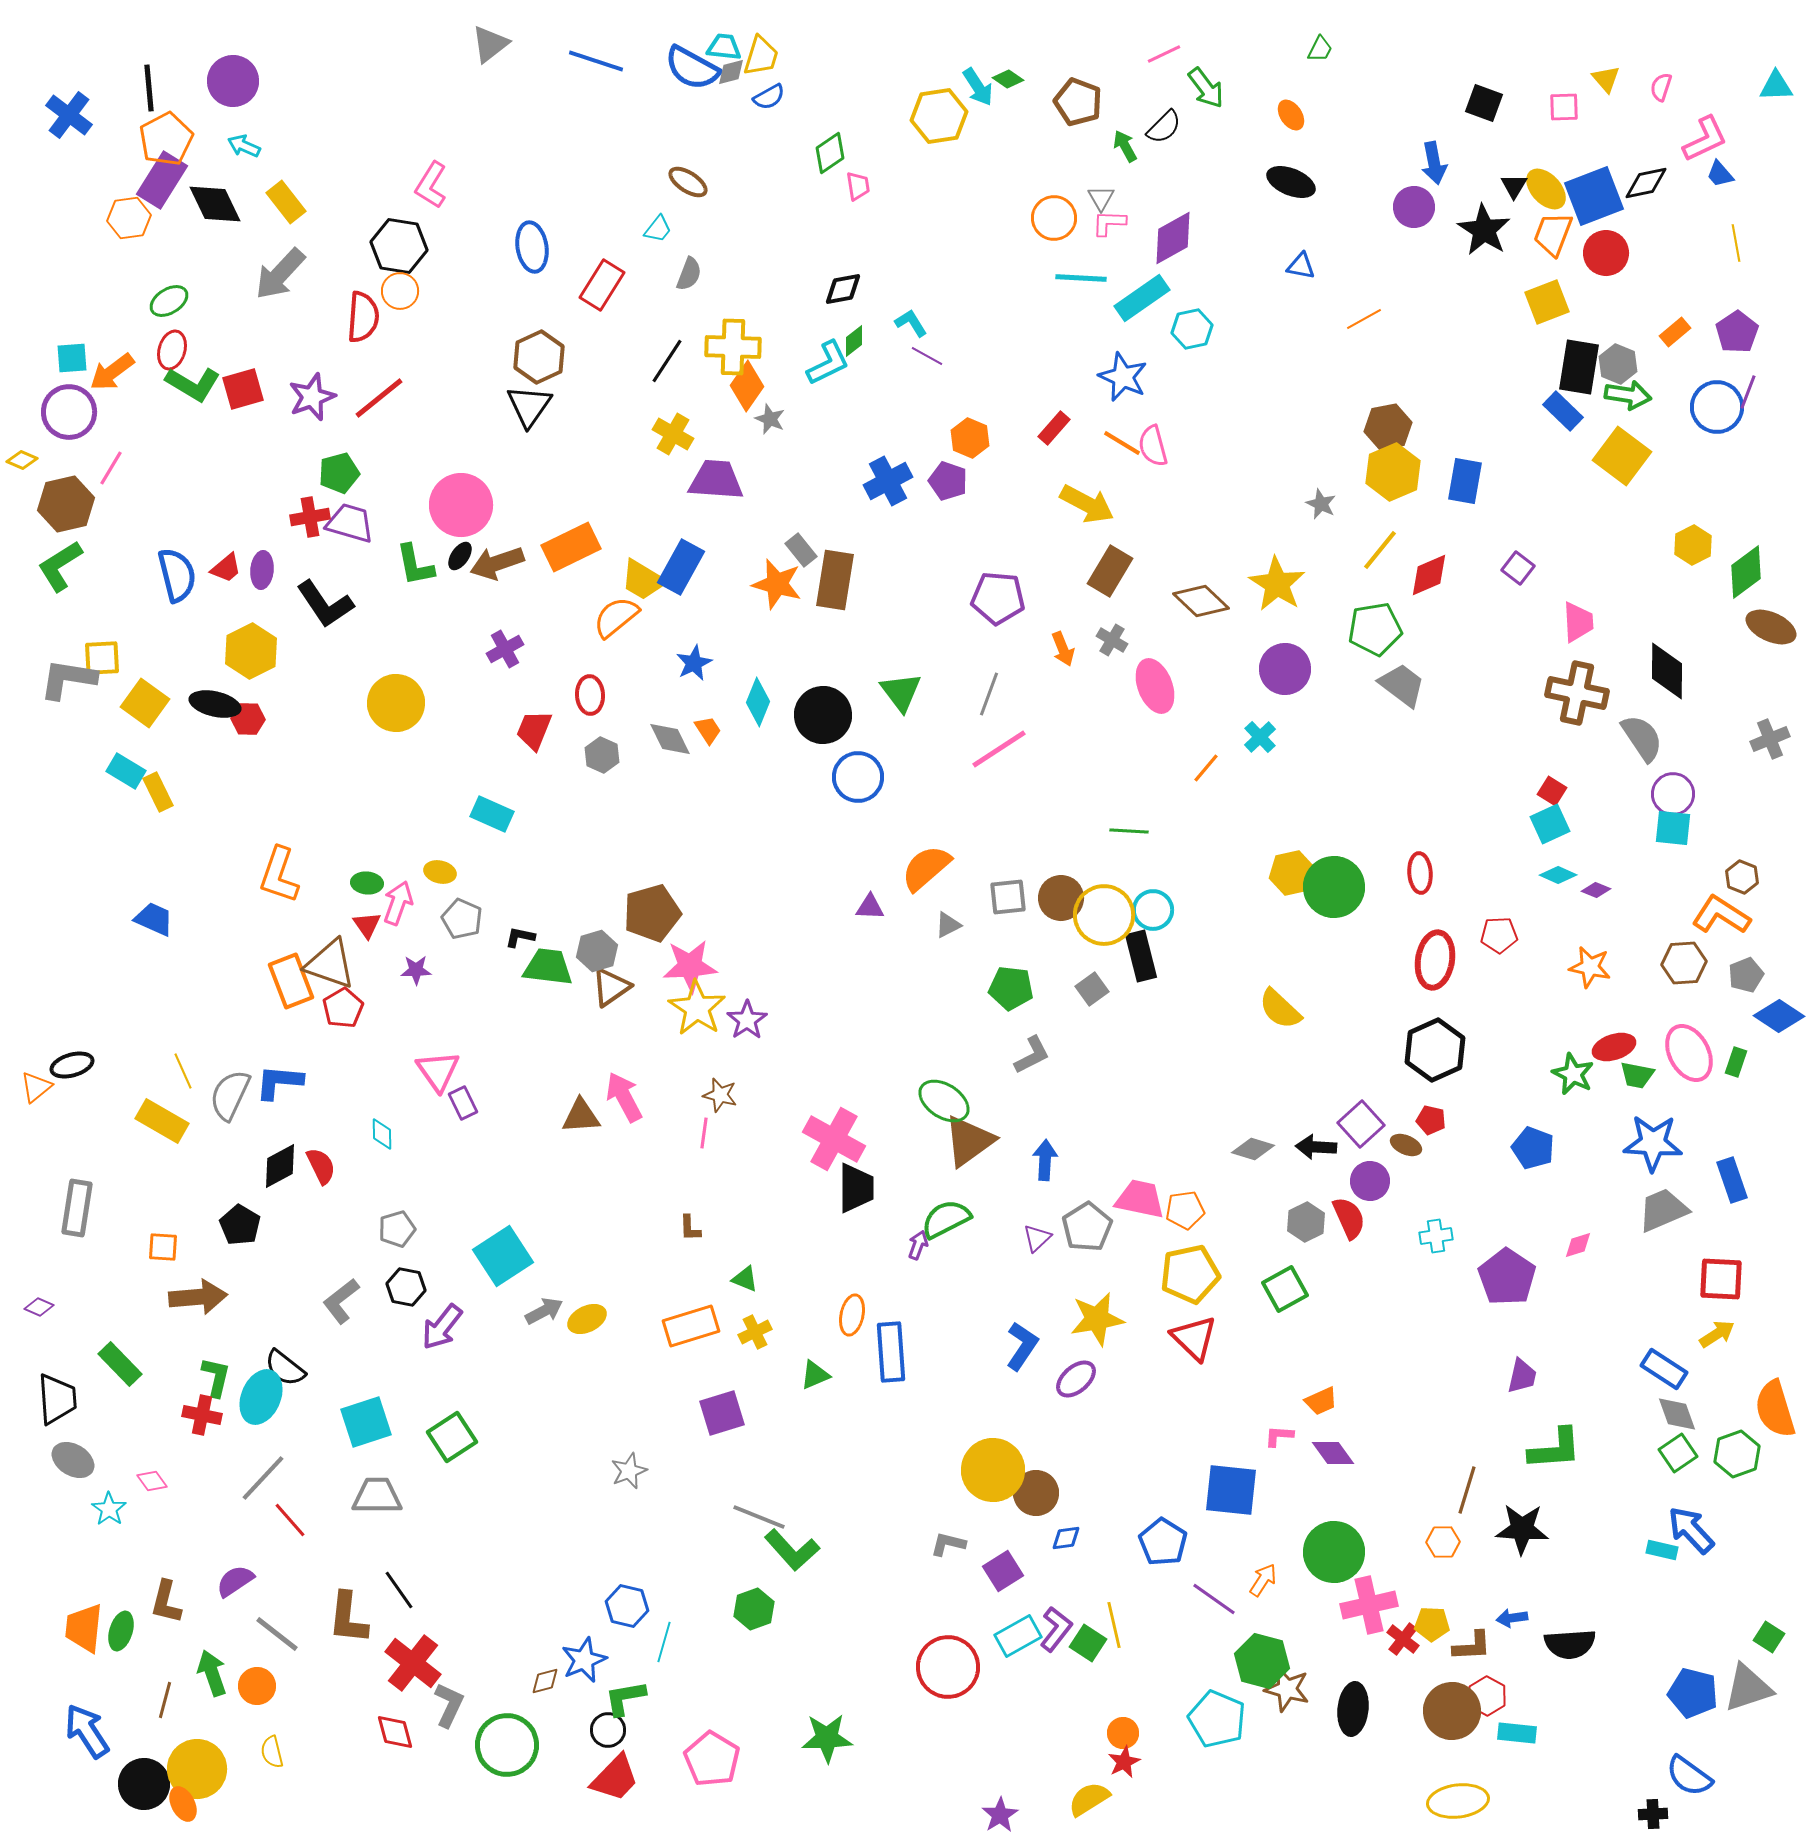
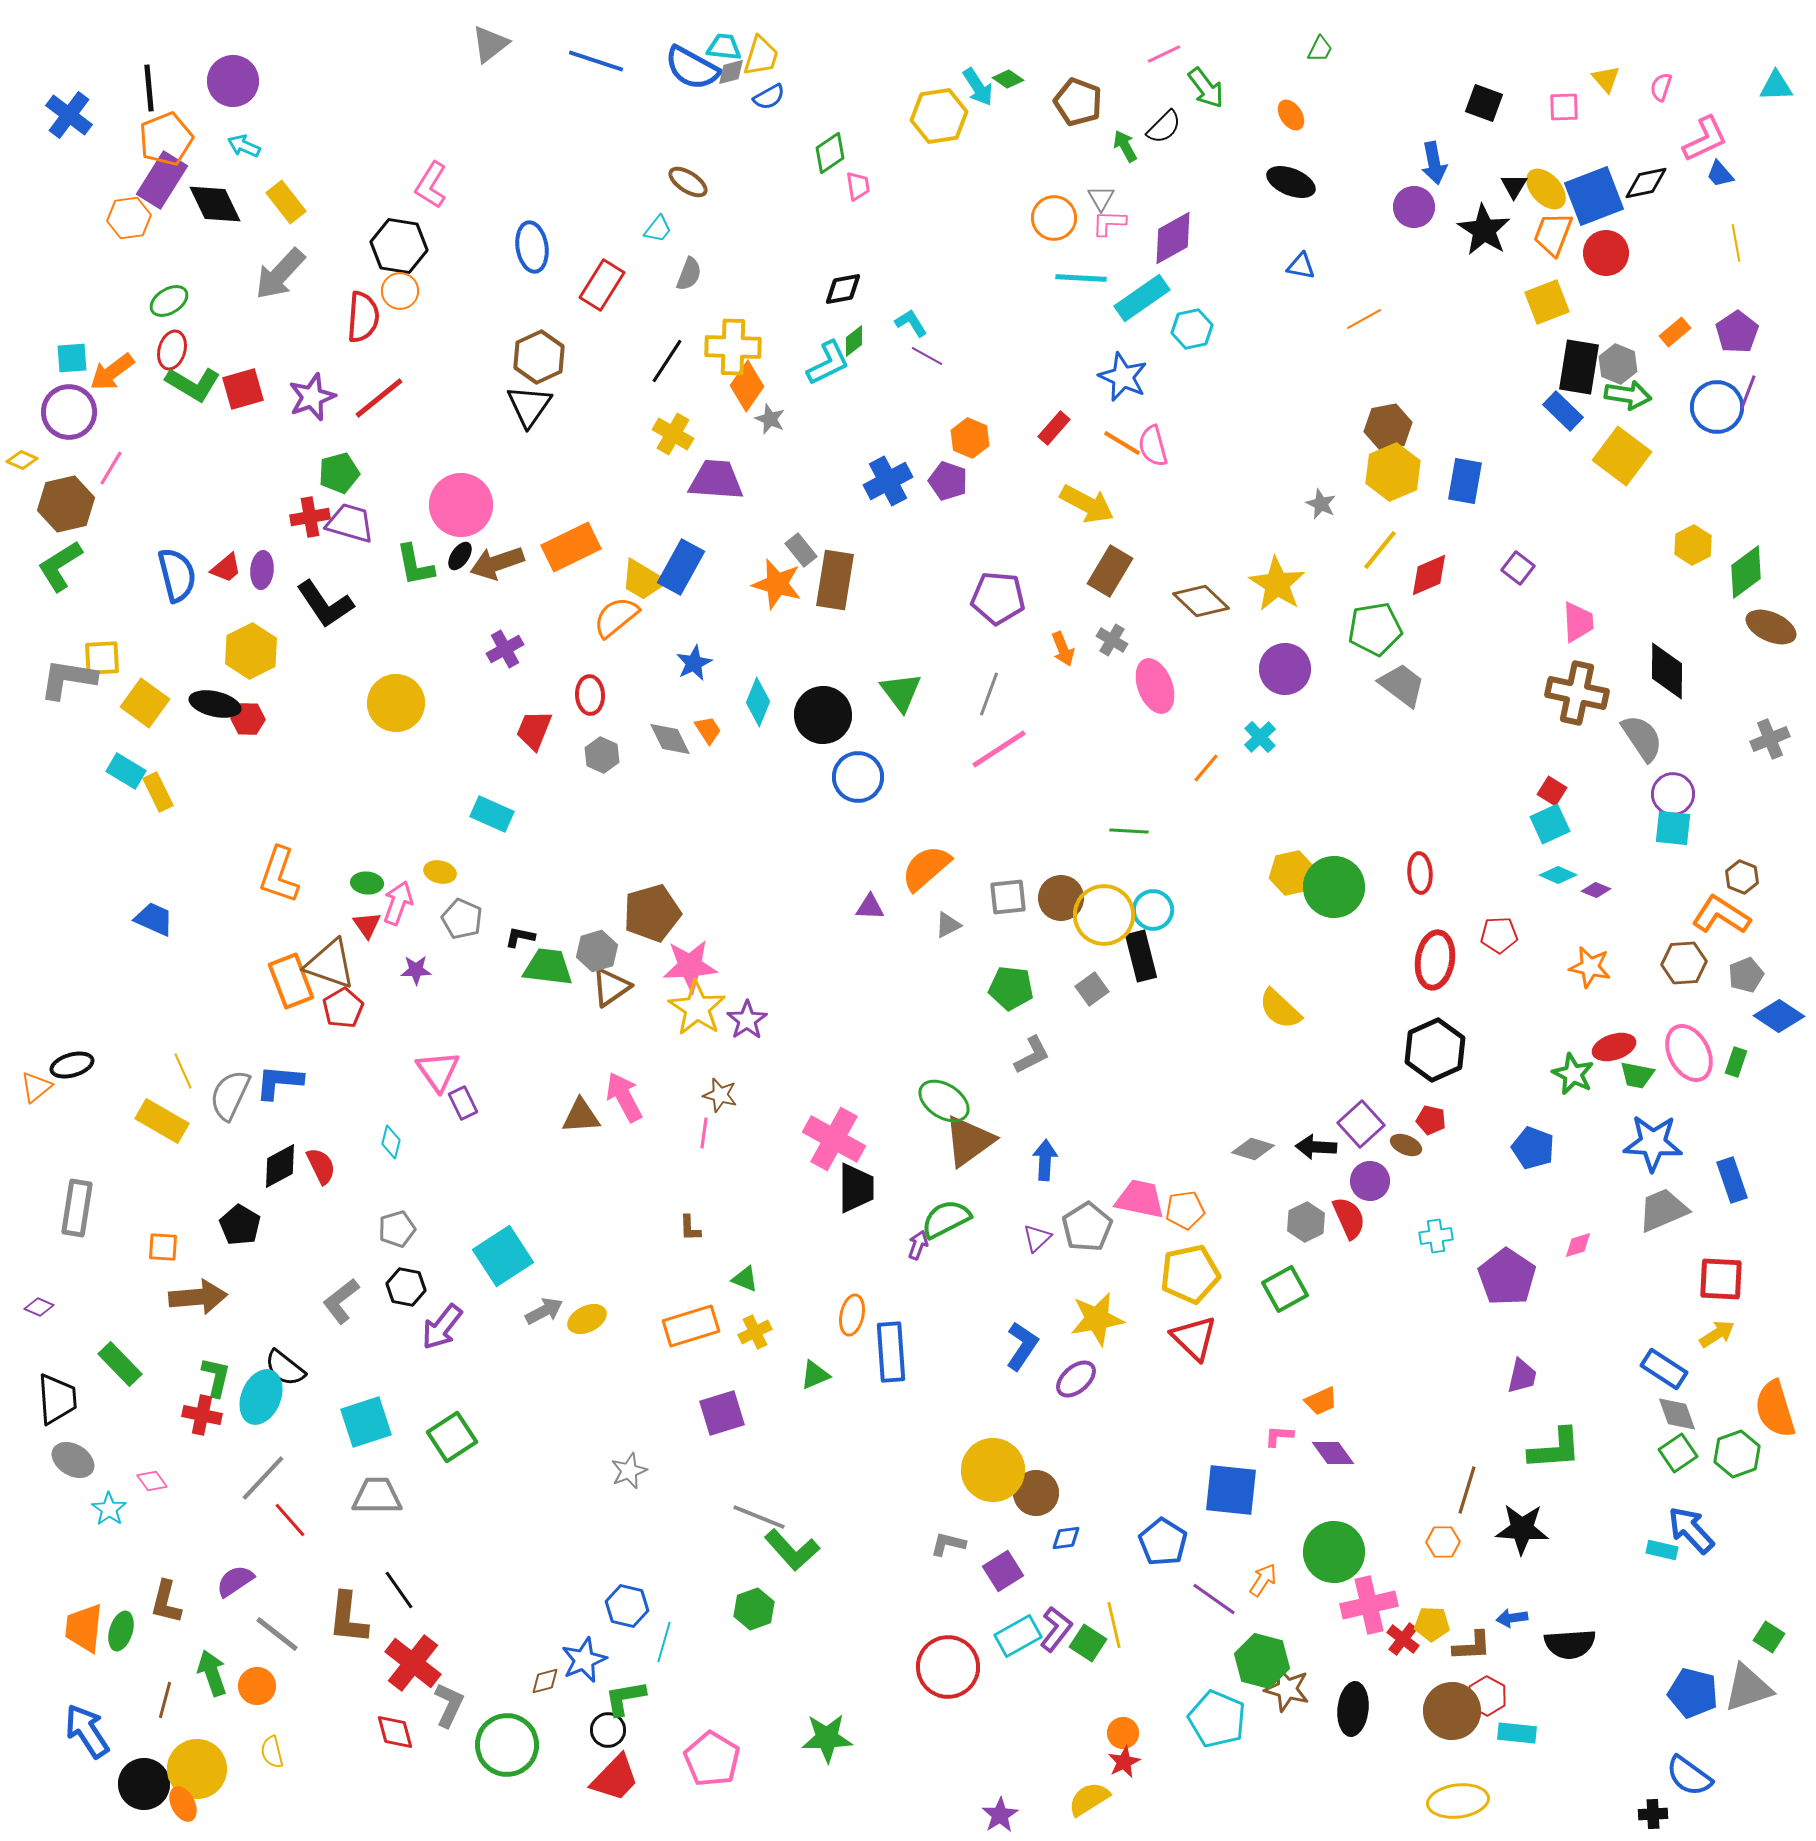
orange pentagon at (166, 139): rotated 6 degrees clockwise
cyan diamond at (382, 1134): moved 9 px right, 8 px down; rotated 16 degrees clockwise
